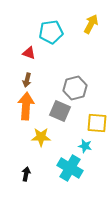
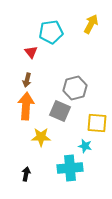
red triangle: moved 2 px right, 1 px up; rotated 32 degrees clockwise
cyan cross: rotated 35 degrees counterclockwise
